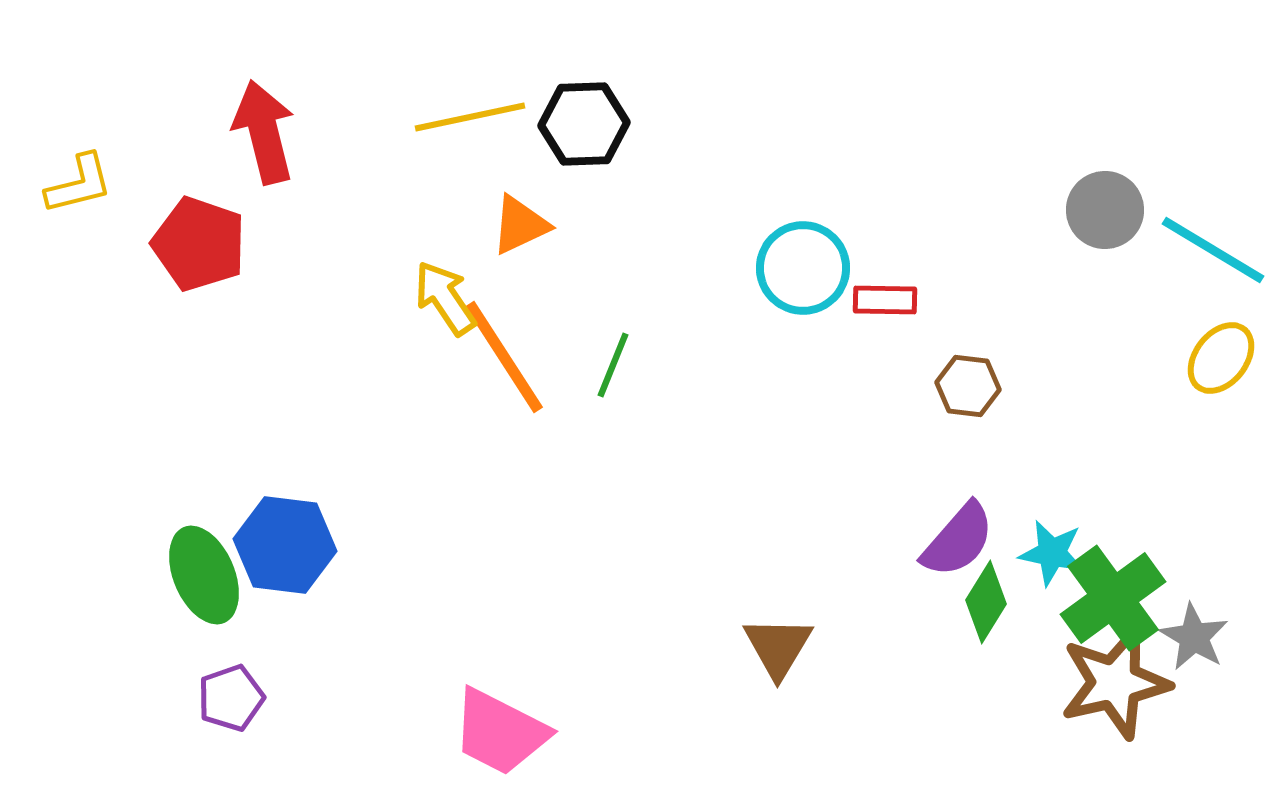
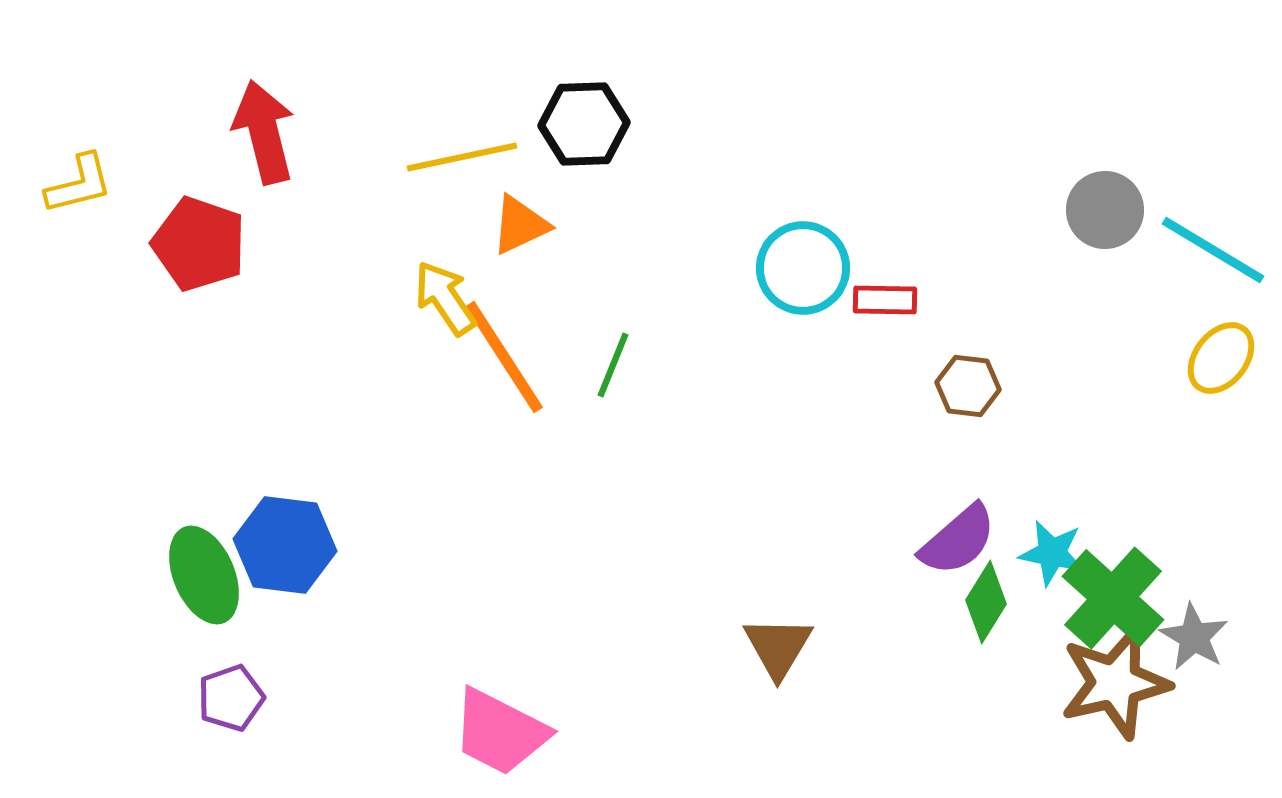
yellow line: moved 8 px left, 40 px down
purple semicircle: rotated 8 degrees clockwise
green cross: rotated 12 degrees counterclockwise
